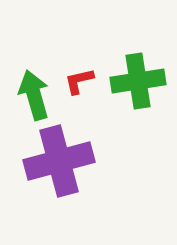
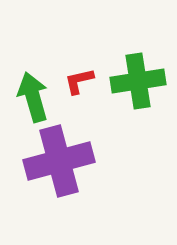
green arrow: moved 1 px left, 2 px down
